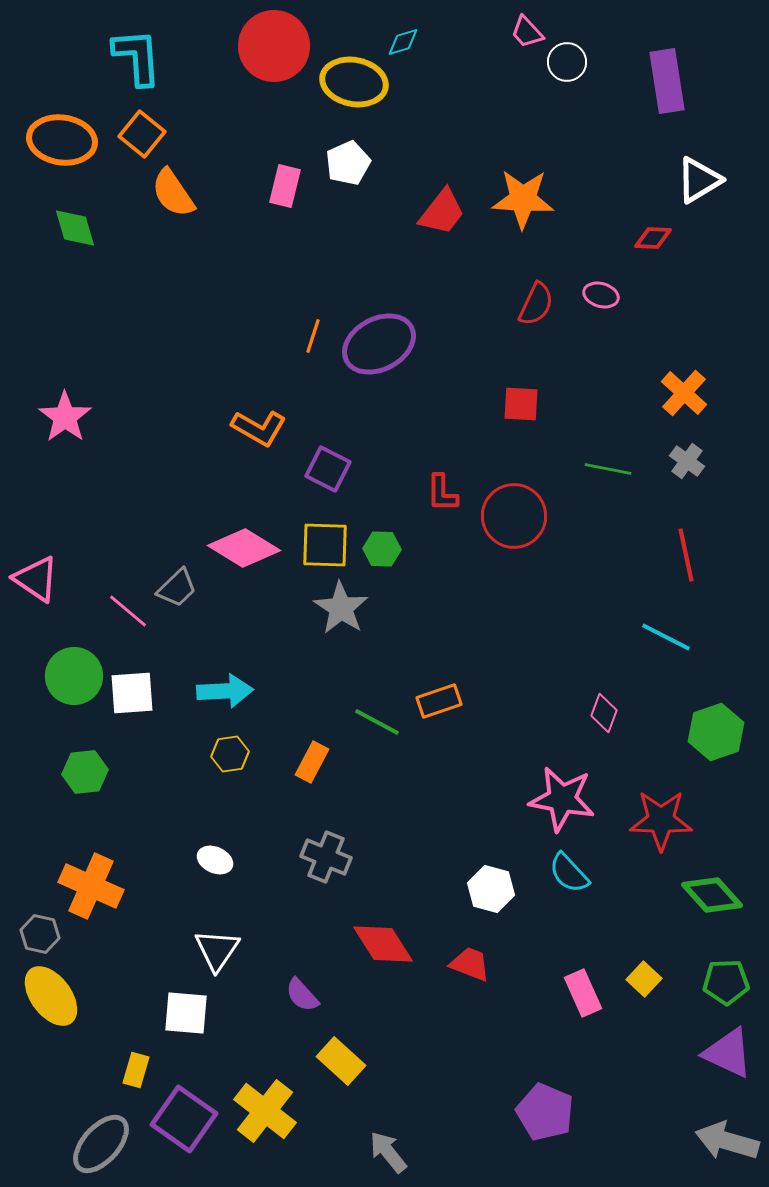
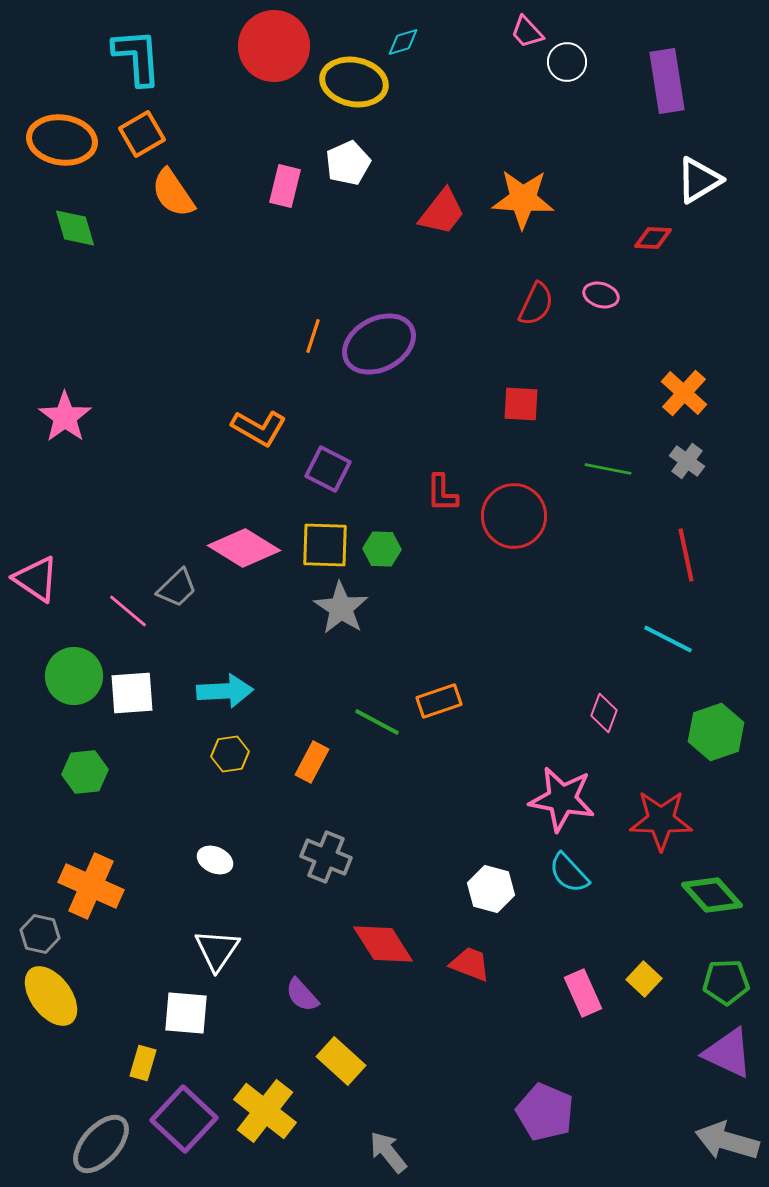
orange square at (142, 134): rotated 21 degrees clockwise
cyan line at (666, 637): moved 2 px right, 2 px down
yellow rectangle at (136, 1070): moved 7 px right, 7 px up
purple square at (184, 1119): rotated 8 degrees clockwise
